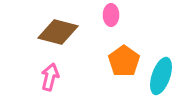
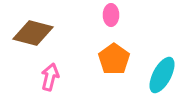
brown diamond: moved 25 px left, 1 px down
orange pentagon: moved 10 px left, 2 px up
cyan ellipse: moved 1 px right, 1 px up; rotated 9 degrees clockwise
